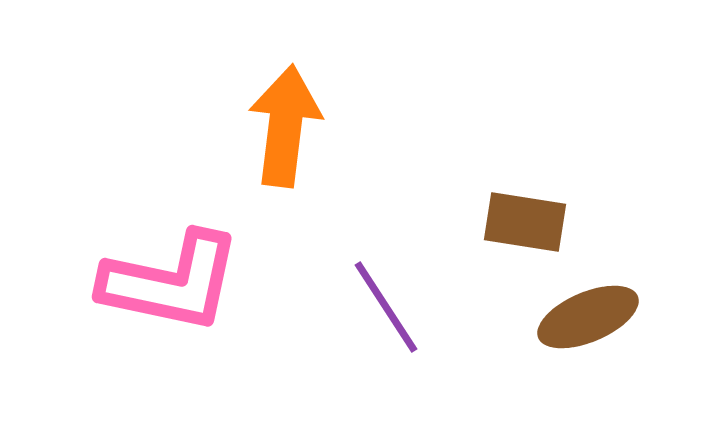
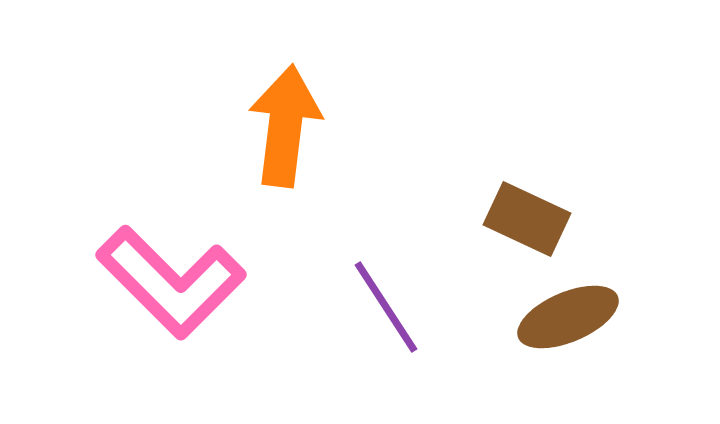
brown rectangle: moved 2 px right, 3 px up; rotated 16 degrees clockwise
pink L-shape: rotated 33 degrees clockwise
brown ellipse: moved 20 px left
